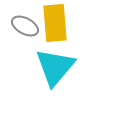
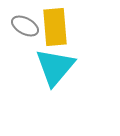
yellow rectangle: moved 4 px down
